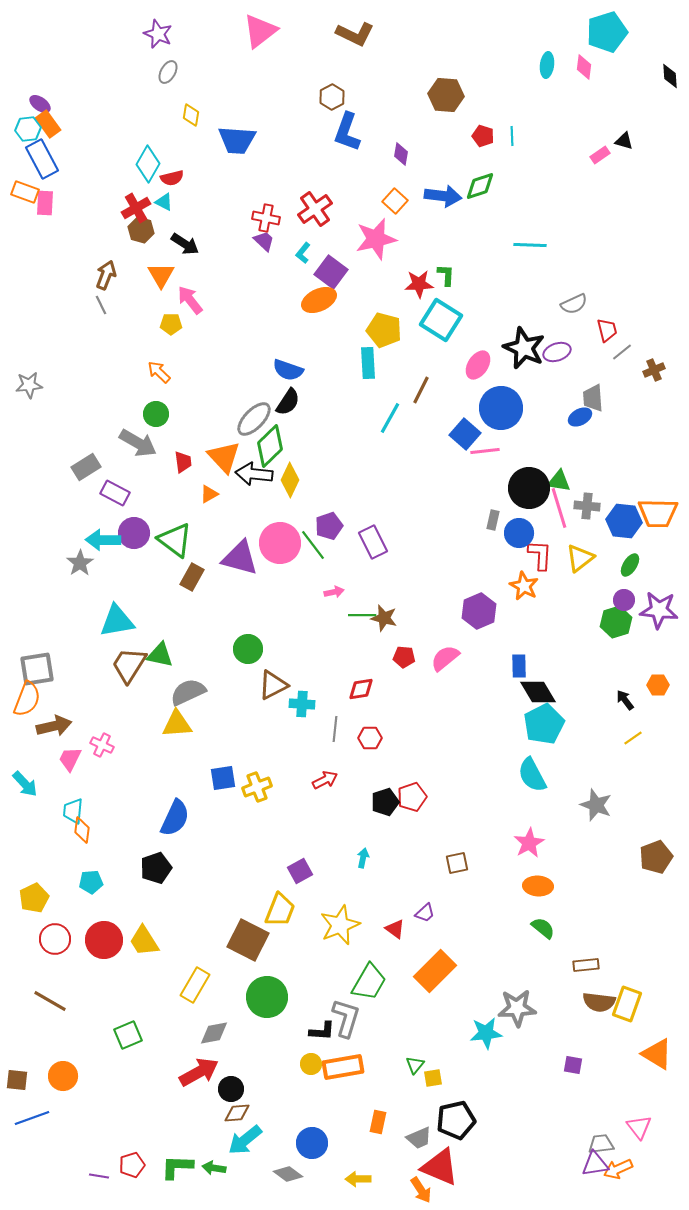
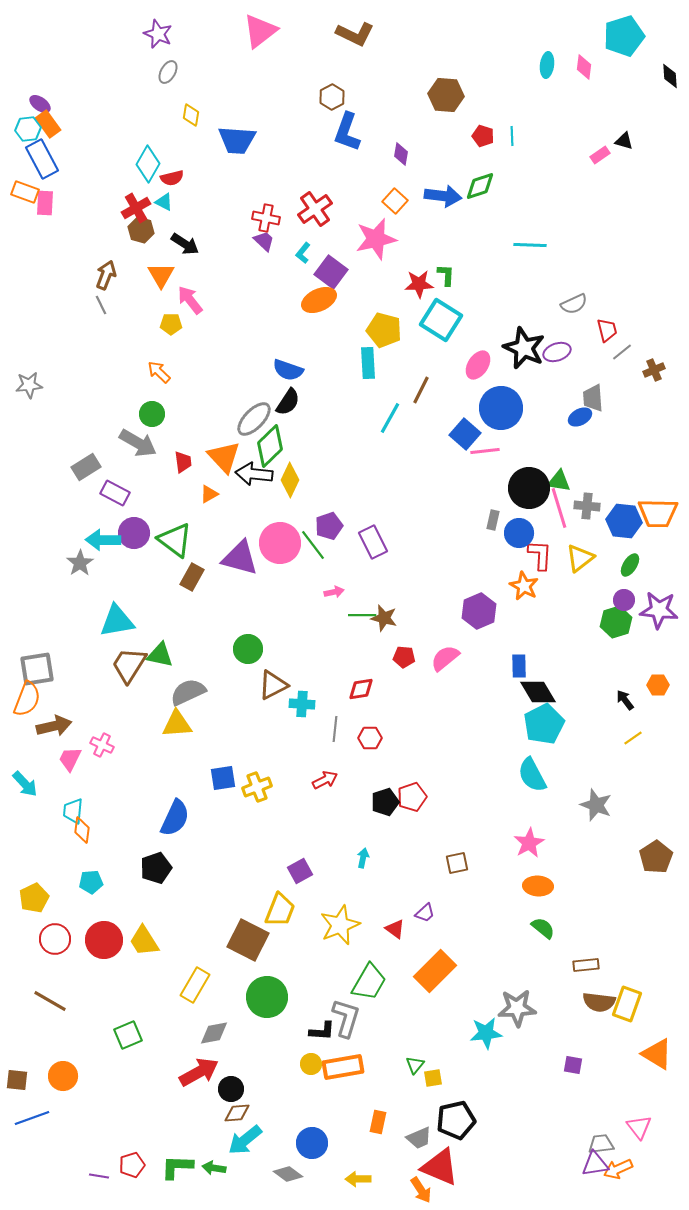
cyan pentagon at (607, 32): moved 17 px right, 4 px down
green circle at (156, 414): moved 4 px left
brown pentagon at (656, 857): rotated 12 degrees counterclockwise
